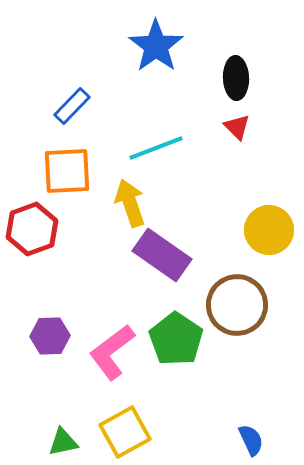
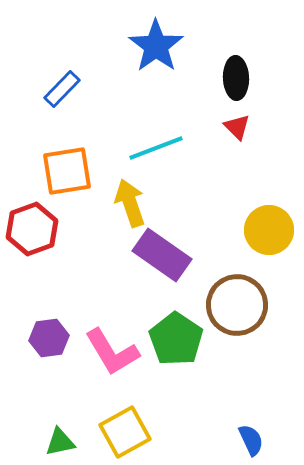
blue rectangle: moved 10 px left, 17 px up
orange square: rotated 6 degrees counterclockwise
purple hexagon: moved 1 px left, 2 px down; rotated 6 degrees counterclockwise
pink L-shape: rotated 84 degrees counterclockwise
green triangle: moved 3 px left
